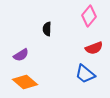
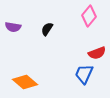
black semicircle: rotated 32 degrees clockwise
red semicircle: moved 3 px right, 5 px down
purple semicircle: moved 8 px left, 28 px up; rotated 42 degrees clockwise
blue trapezoid: moved 1 px left; rotated 75 degrees clockwise
